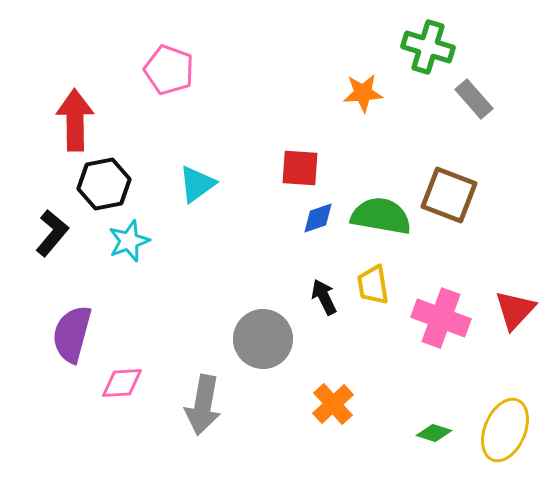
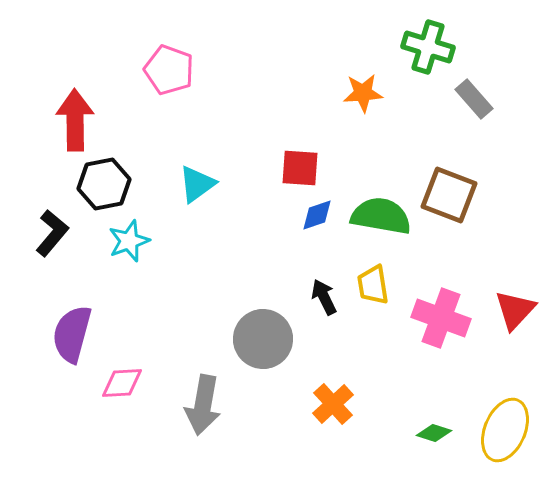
blue diamond: moved 1 px left, 3 px up
